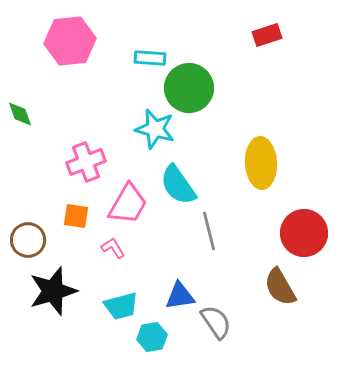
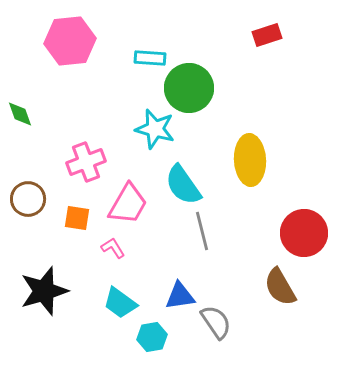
yellow ellipse: moved 11 px left, 3 px up
cyan semicircle: moved 5 px right
orange square: moved 1 px right, 2 px down
gray line: moved 7 px left
brown circle: moved 41 px up
black star: moved 9 px left
cyan trapezoid: moved 1 px left, 3 px up; rotated 51 degrees clockwise
